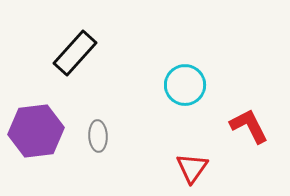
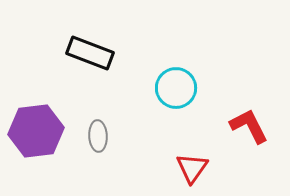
black rectangle: moved 15 px right; rotated 69 degrees clockwise
cyan circle: moved 9 px left, 3 px down
